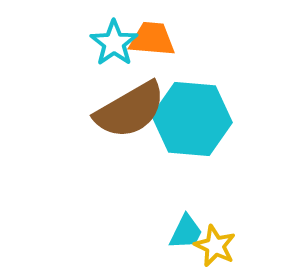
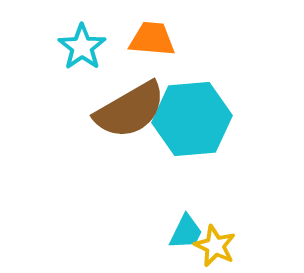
cyan star: moved 32 px left, 4 px down
cyan hexagon: rotated 10 degrees counterclockwise
